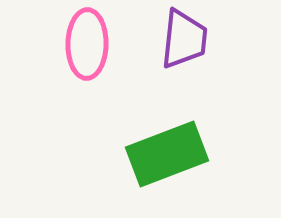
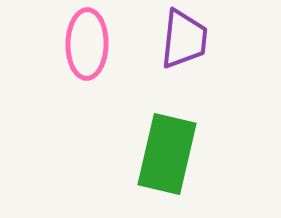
green rectangle: rotated 56 degrees counterclockwise
